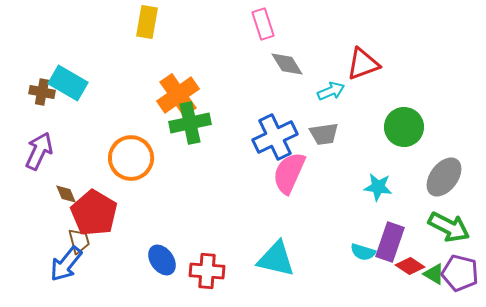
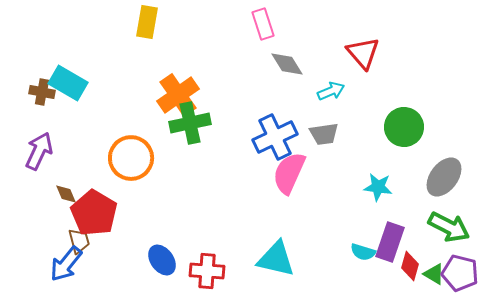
red triangle: moved 11 px up; rotated 51 degrees counterclockwise
red diamond: rotated 72 degrees clockwise
